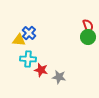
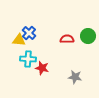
red semicircle: moved 21 px left, 13 px down; rotated 72 degrees counterclockwise
green circle: moved 1 px up
red star: moved 1 px right, 2 px up
gray star: moved 16 px right
